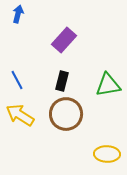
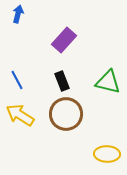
black rectangle: rotated 36 degrees counterclockwise
green triangle: moved 3 px up; rotated 24 degrees clockwise
